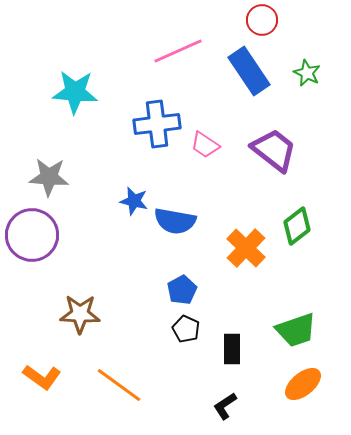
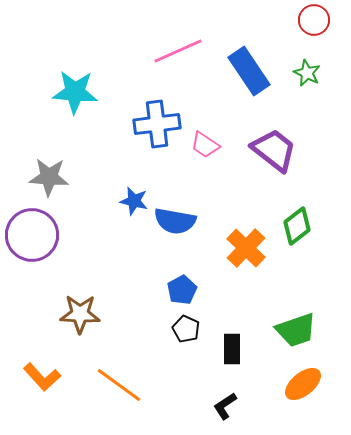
red circle: moved 52 px right
orange L-shape: rotated 12 degrees clockwise
